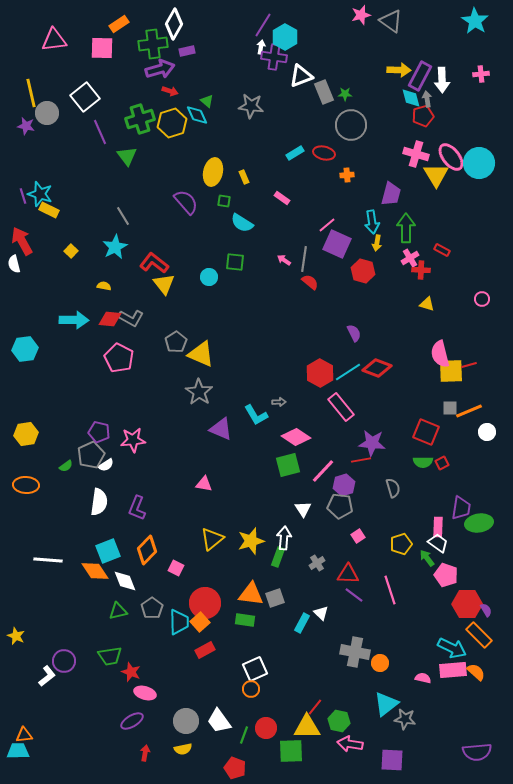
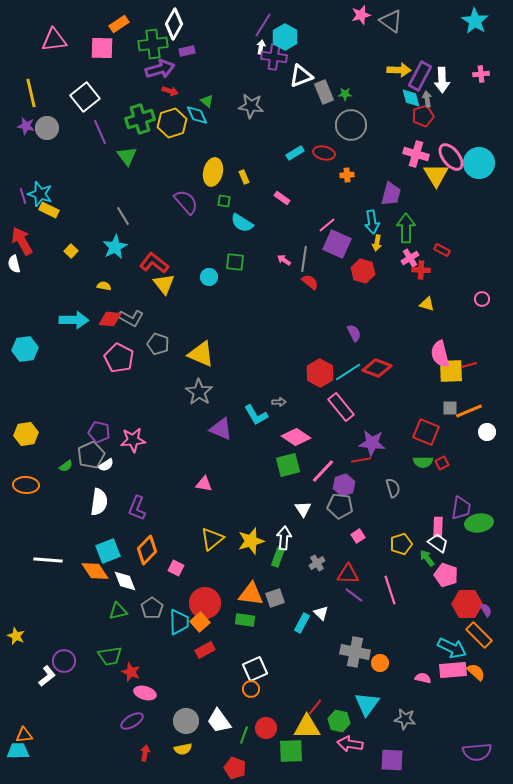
gray circle at (47, 113): moved 15 px down
gray pentagon at (176, 342): moved 18 px left, 2 px down; rotated 20 degrees counterclockwise
cyan triangle at (386, 704): moved 19 px left; rotated 16 degrees counterclockwise
